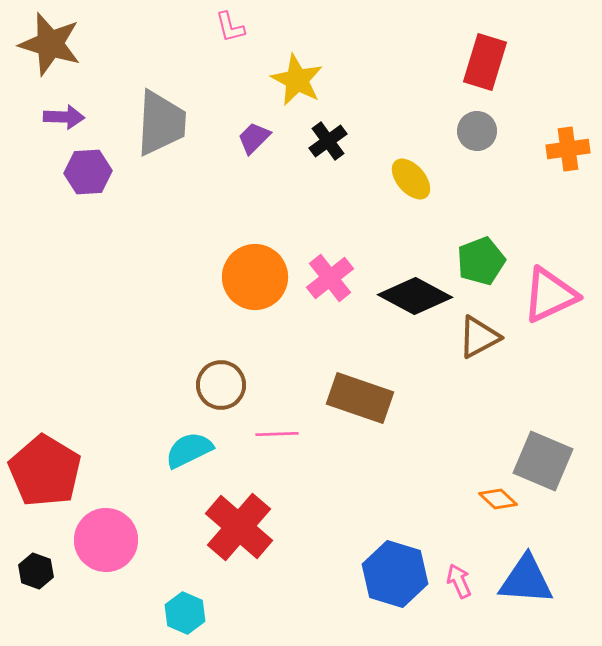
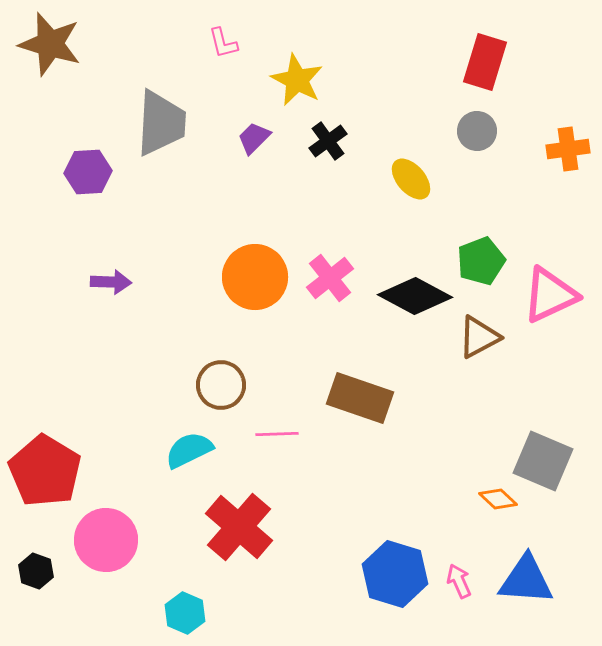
pink L-shape: moved 7 px left, 16 px down
purple arrow: moved 47 px right, 165 px down
